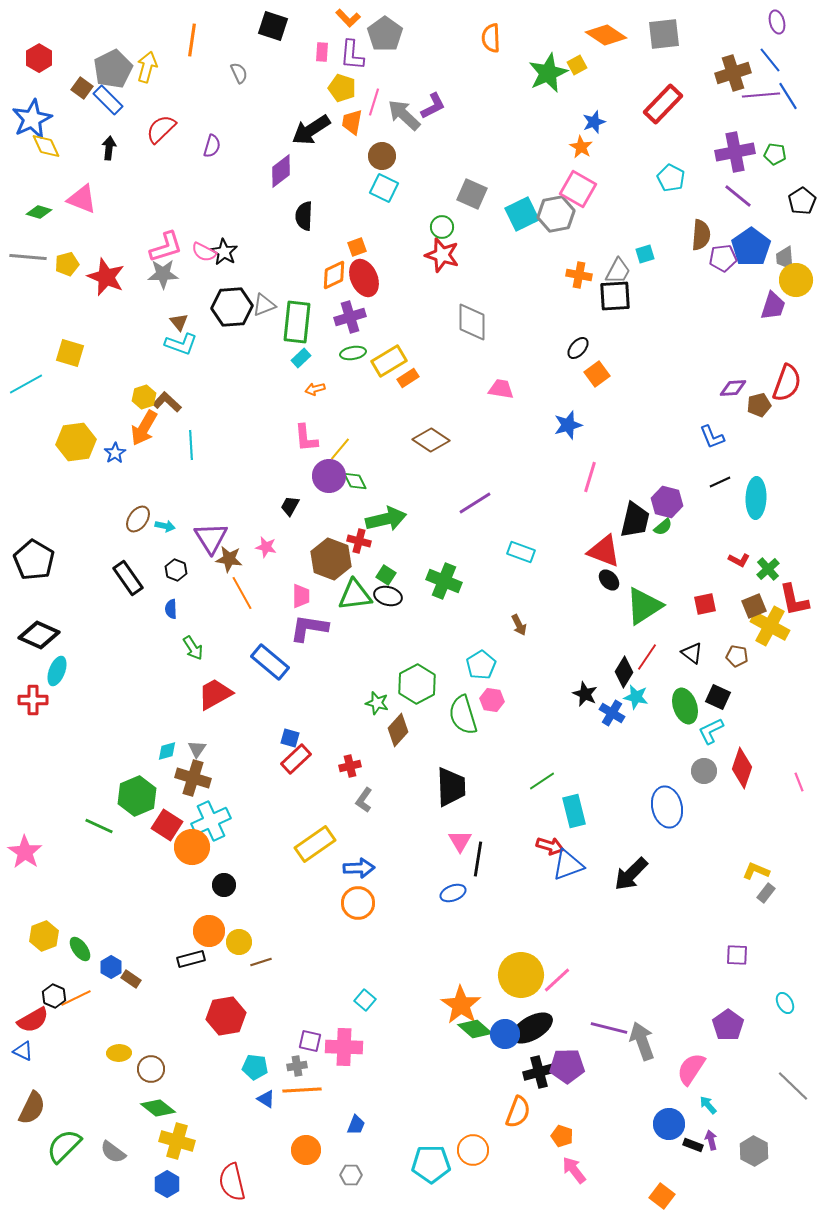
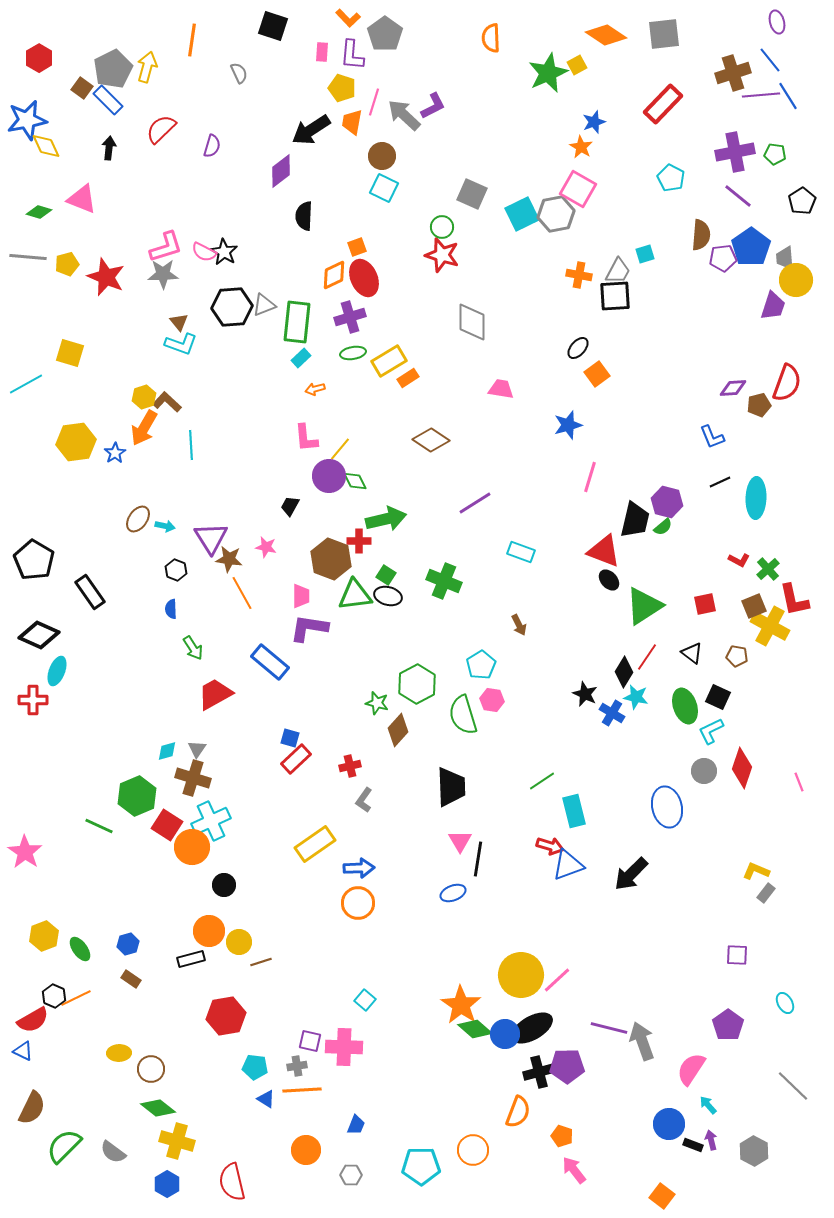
blue star at (32, 119): moved 5 px left, 1 px down; rotated 15 degrees clockwise
red cross at (359, 541): rotated 15 degrees counterclockwise
black rectangle at (128, 578): moved 38 px left, 14 px down
blue hexagon at (111, 967): moved 17 px right, 23 px up; rotated 15 degrees clockwise
cyan pentagon at (431, 1164): moved 10 px left, 2 px down
